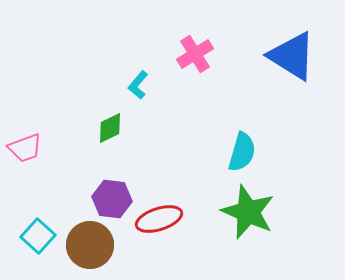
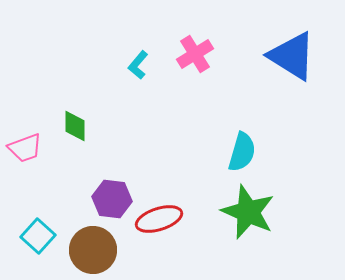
cyan L-shape: moved 20 px up
green diamond: moved 35 px left, 2 px up; rotated 64 degrees counterclockwise
brown circle: moved 3 px right, 5 px down
